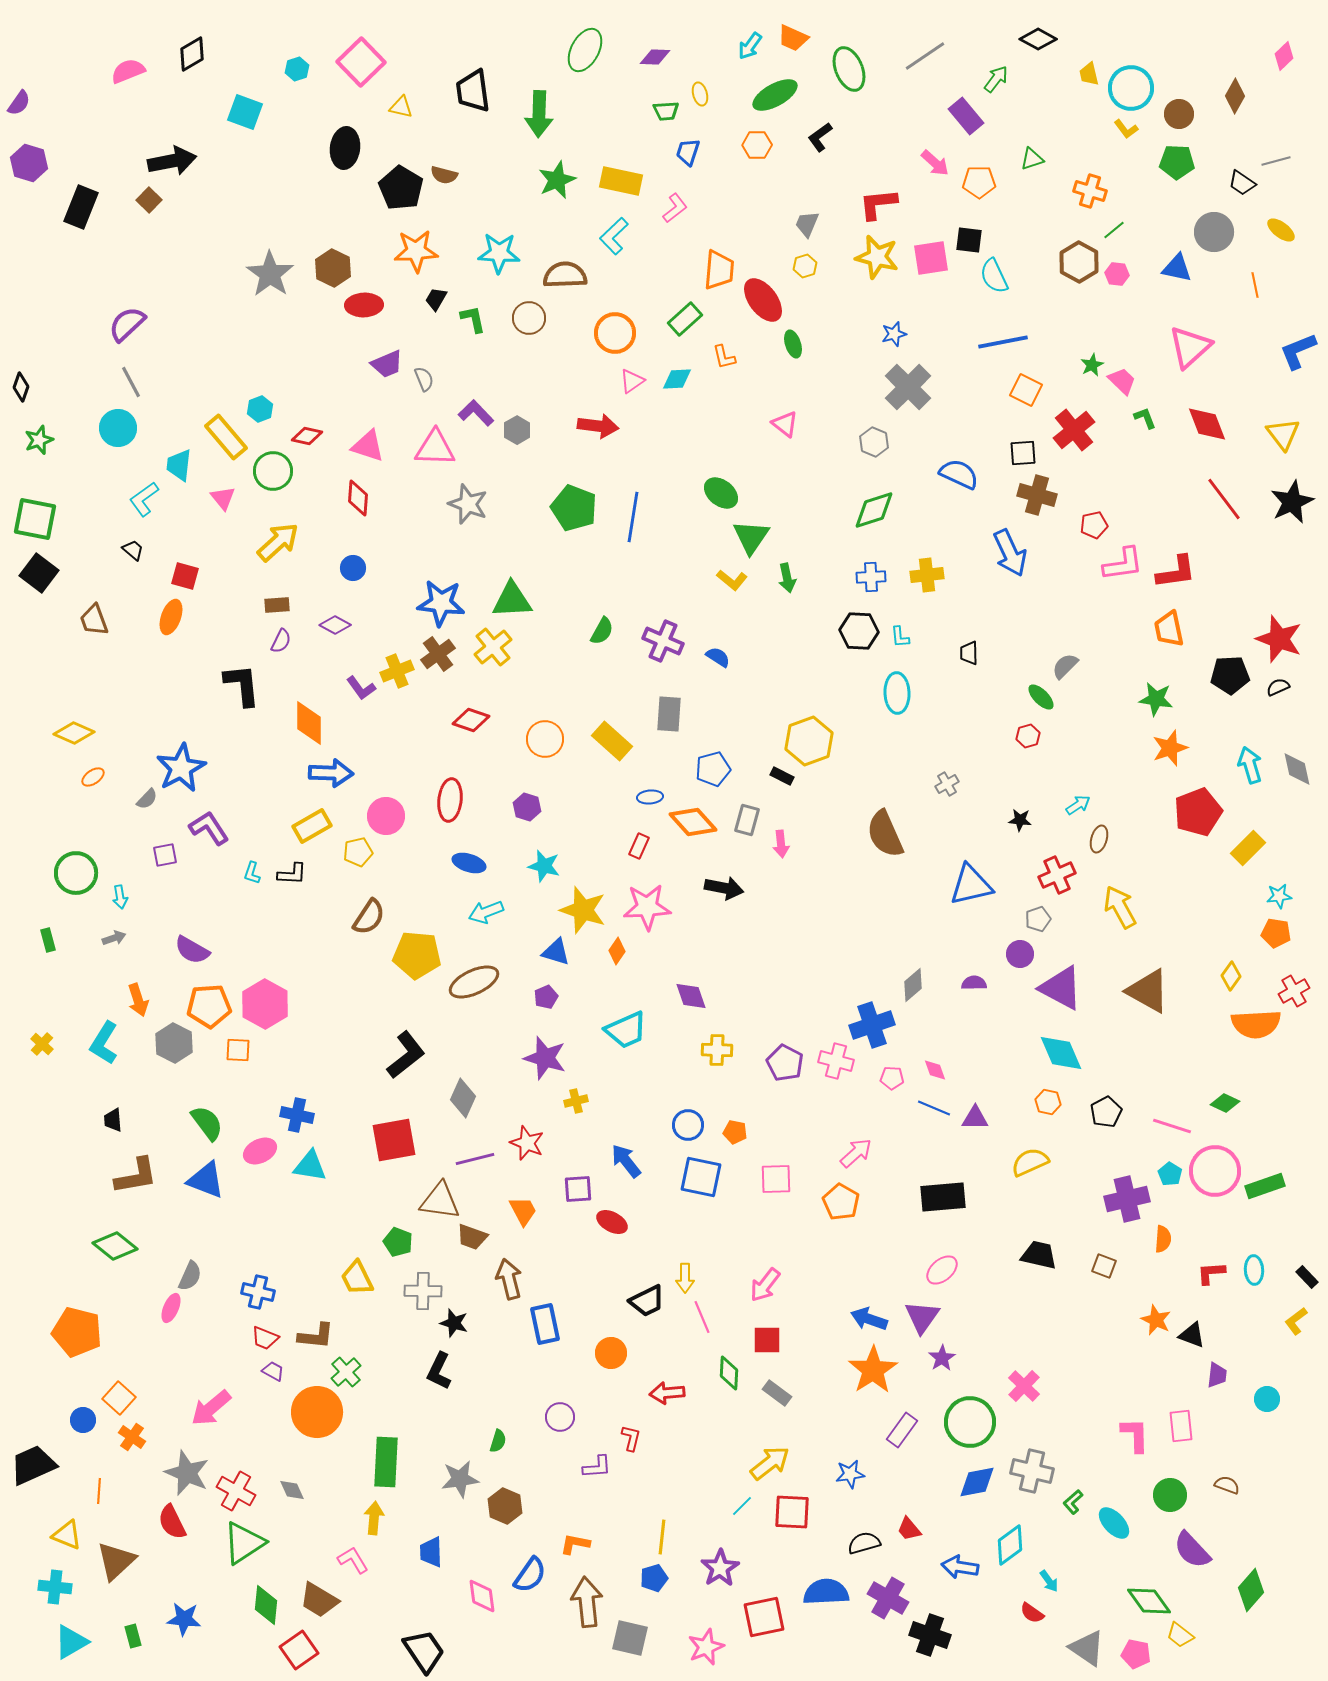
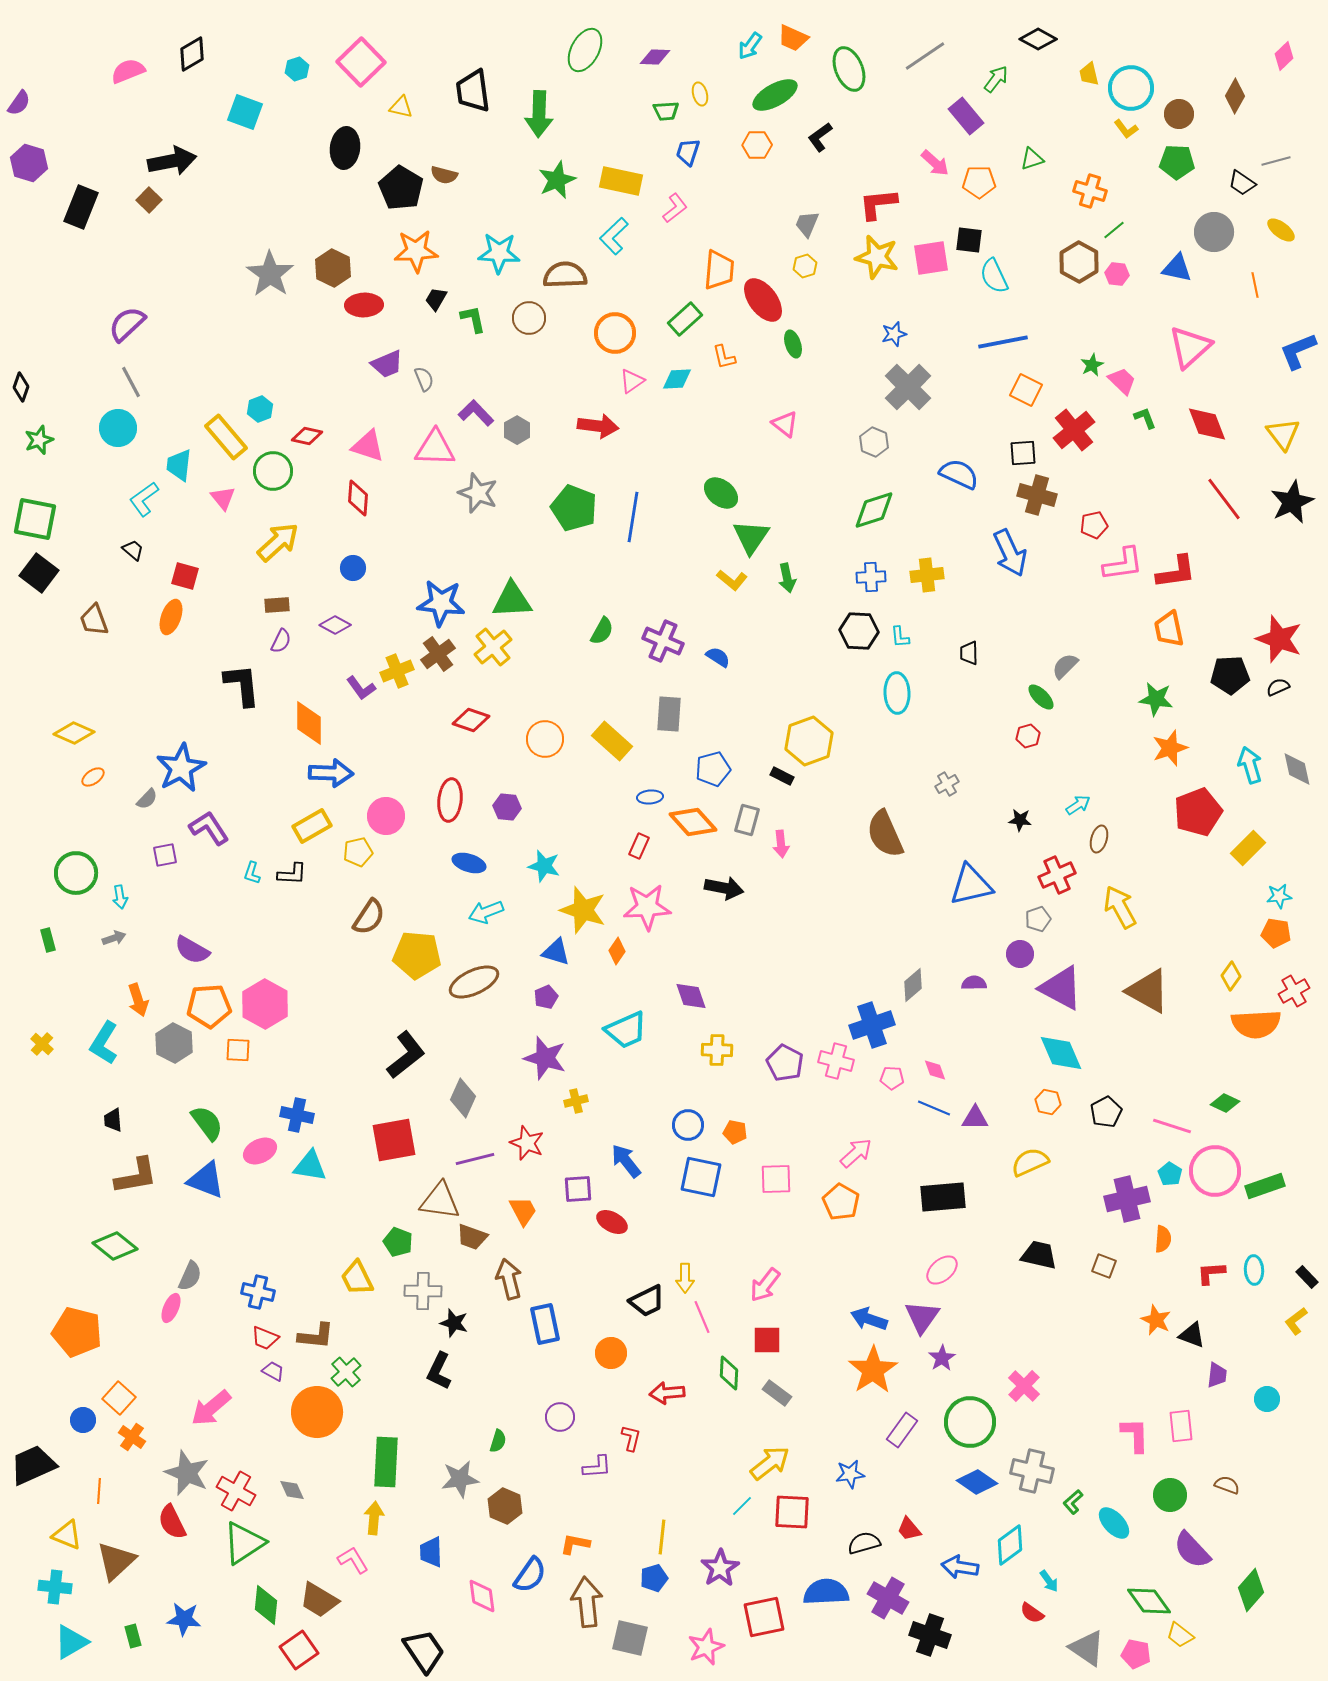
gray star at (468, 504): moved 10 px right, 11 px up
purple hexagon at (527, 807): moved 20 px left; rotated 12 degrees counterclockwise
blue diamond at (977, 1482): rotated 45 degrees clockwise
